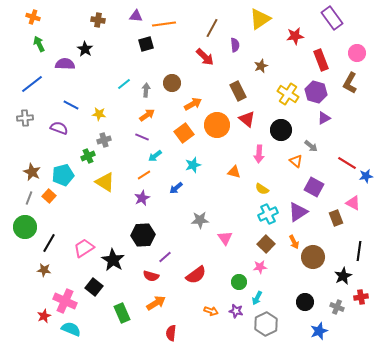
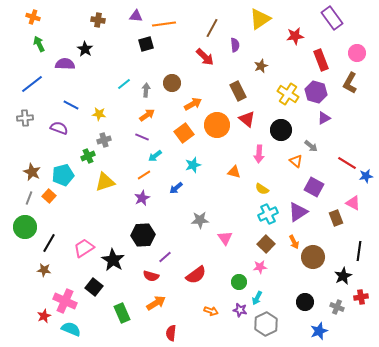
yellow triangle at (105, 182): rotated 50 degrees counterclockwise
purple star at (236, 311): moved 4 px right, 1 px up
